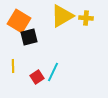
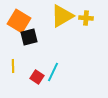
red square: rotated 24 degrees counterclockwise
